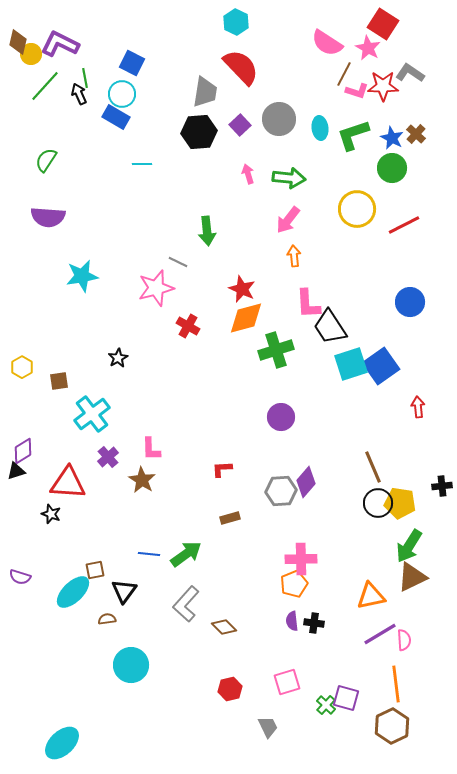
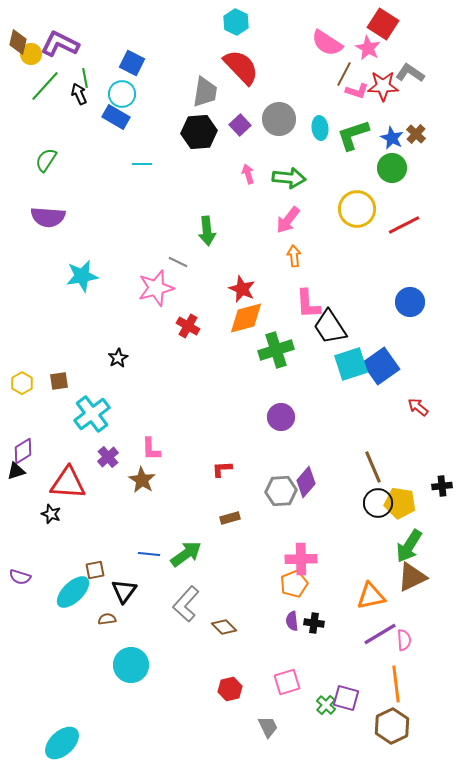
yellow hexagon at (22, 367): moved 16 px down
red arrow at (418, 407): rotated 45 degrees counterclockwise
